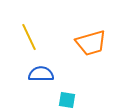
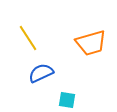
yellow line: moved 1 px left, 1 px down; rotated 8 degrees counterclockwise
blue semicircle: moved 1 px up; rotated 25 degrees counterclockwise
